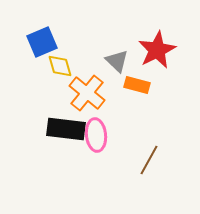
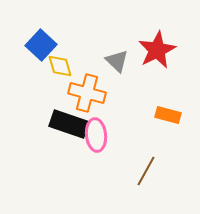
blue square: moved 1 px left, 3 px down; rotated 24 degrees counterclockwise
orange rectangle: moved 31 px right, 30 px down
orange cross: rotated 24 degrees counterclockwise
black rectangle: moved 3 px right, 5 px up; rotated 12 degrees clockwise
brown line: moved 3 px left, 11 px down
